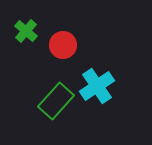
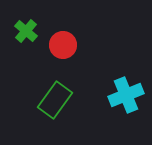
cyan cross: moved 29 px right, 9 px down; rotated 12 degrees clockwise
green rectangle: moved 1 px left, 1 px up; rotated 6 degrees counterclockwise
